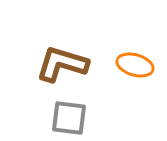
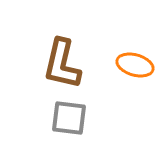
brown L-shape: rotated 94 degrees counterclockwise
